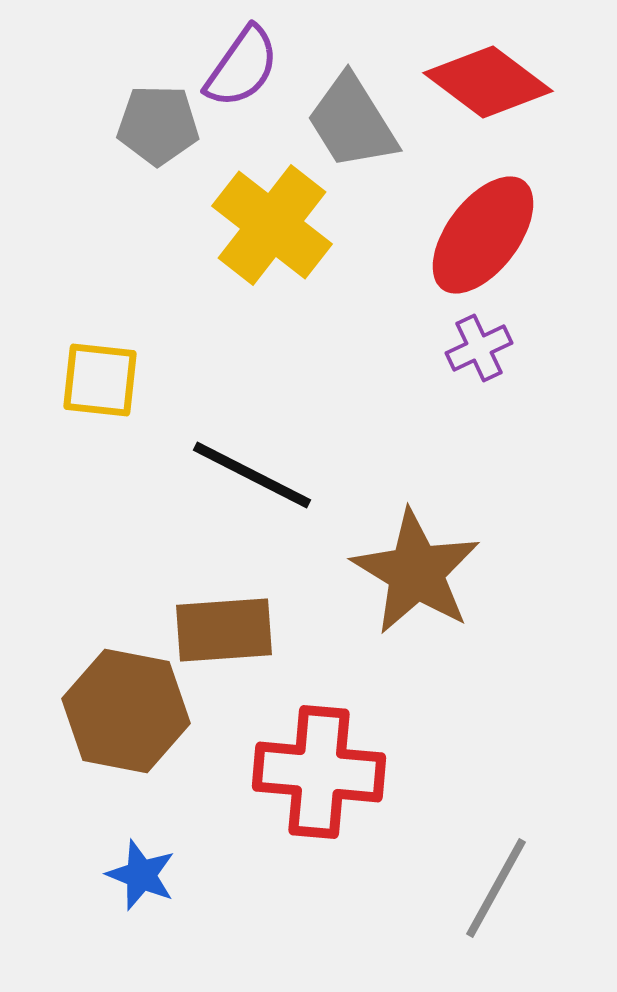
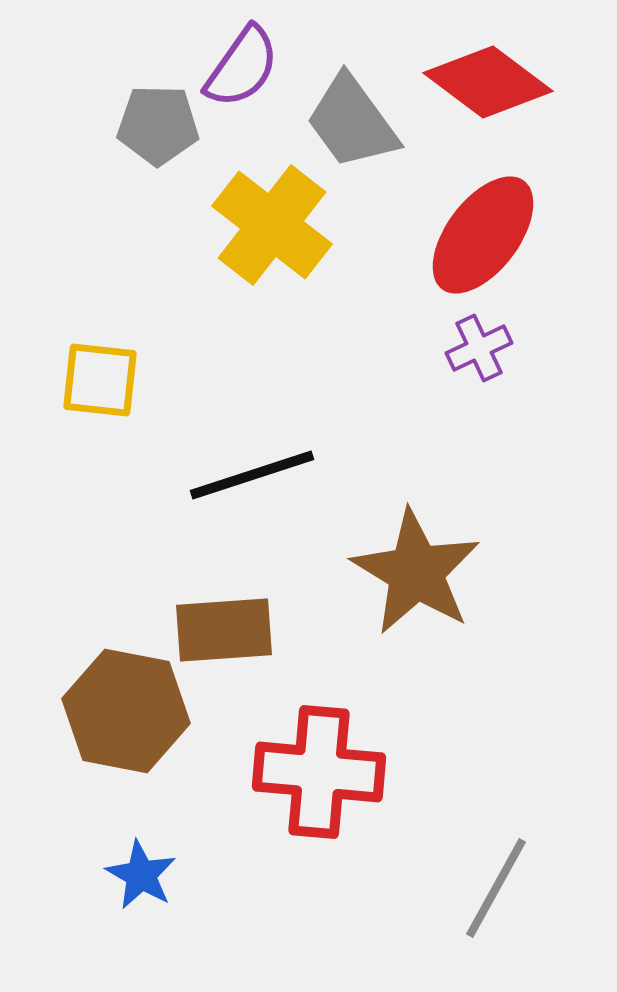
gray trapezoid: rotated 4 degrees counterclockwise
black line: rotated 45 degrees counterclockwise
blue star: rotated 8 degrees clockwise
